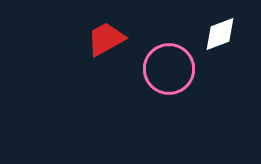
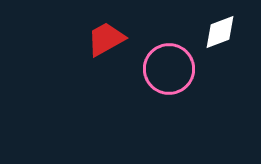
white diamond: moved 2 px up
